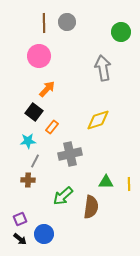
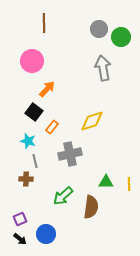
gray circle: moved 32 px right, 7 px down
green circle: moved 5 px down
pink circle: moved 7 px left, 5 px down
yellow diamond: moved 6 px left, 1 px down
cyan star: rotated 21 degrees clockwise
gray line: rotated 40 degrees counterclockwise
brown cross: moved 2 px left, 1 px up
blue circle: moved 2 px right
